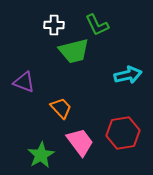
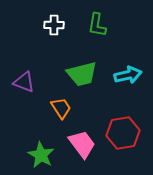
green L-shape: rotated 35 degrees clockwise
green trapezoid: moved 8 px right, 23 px down
orange trapezoid: rotated 10 degrees clockwise
pink trapezoid: moved 2 px right, 2 px down
green star: rotated 12 degrees counterclockwise
